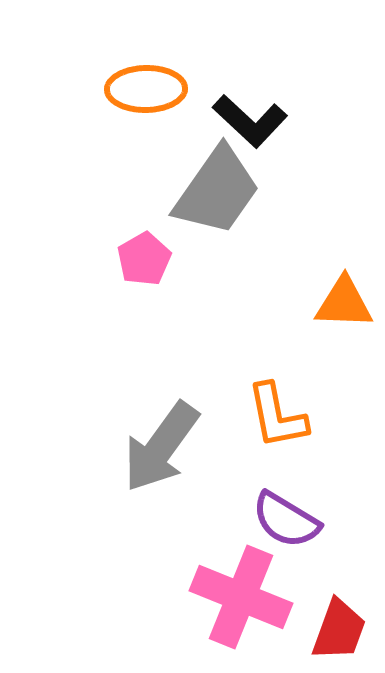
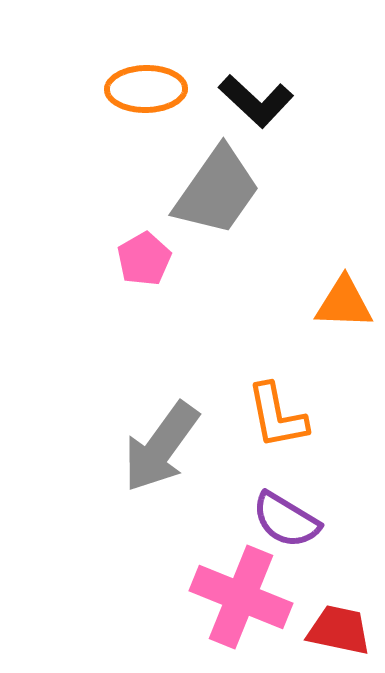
black L-shape: moved 6 px right, 20 px up
red trapezoid: rotated 98 degrees counterclockwise
